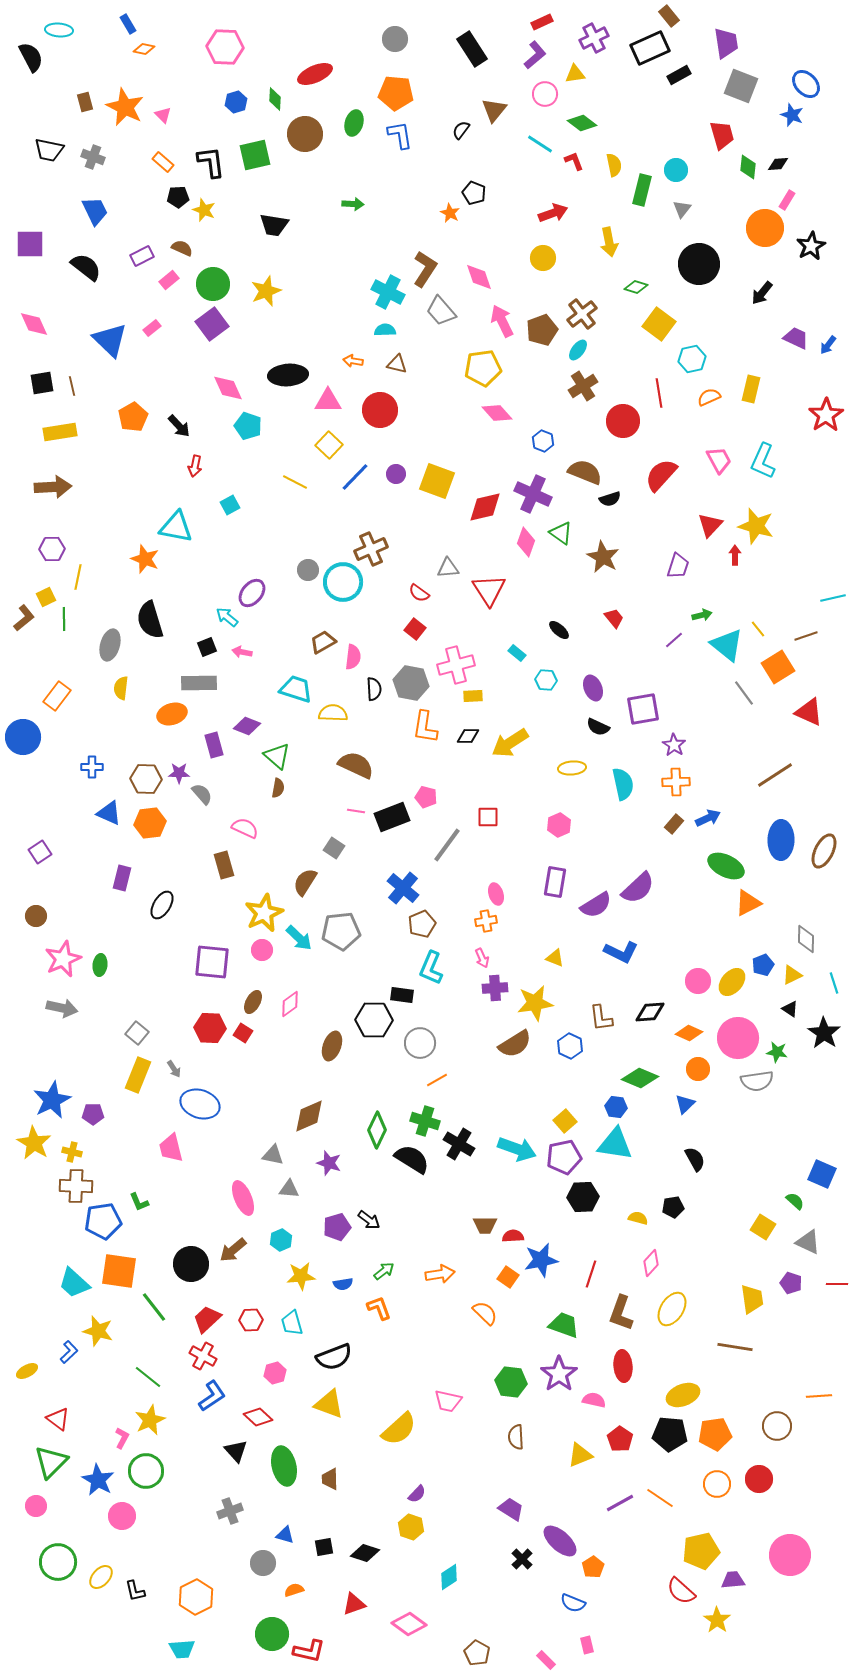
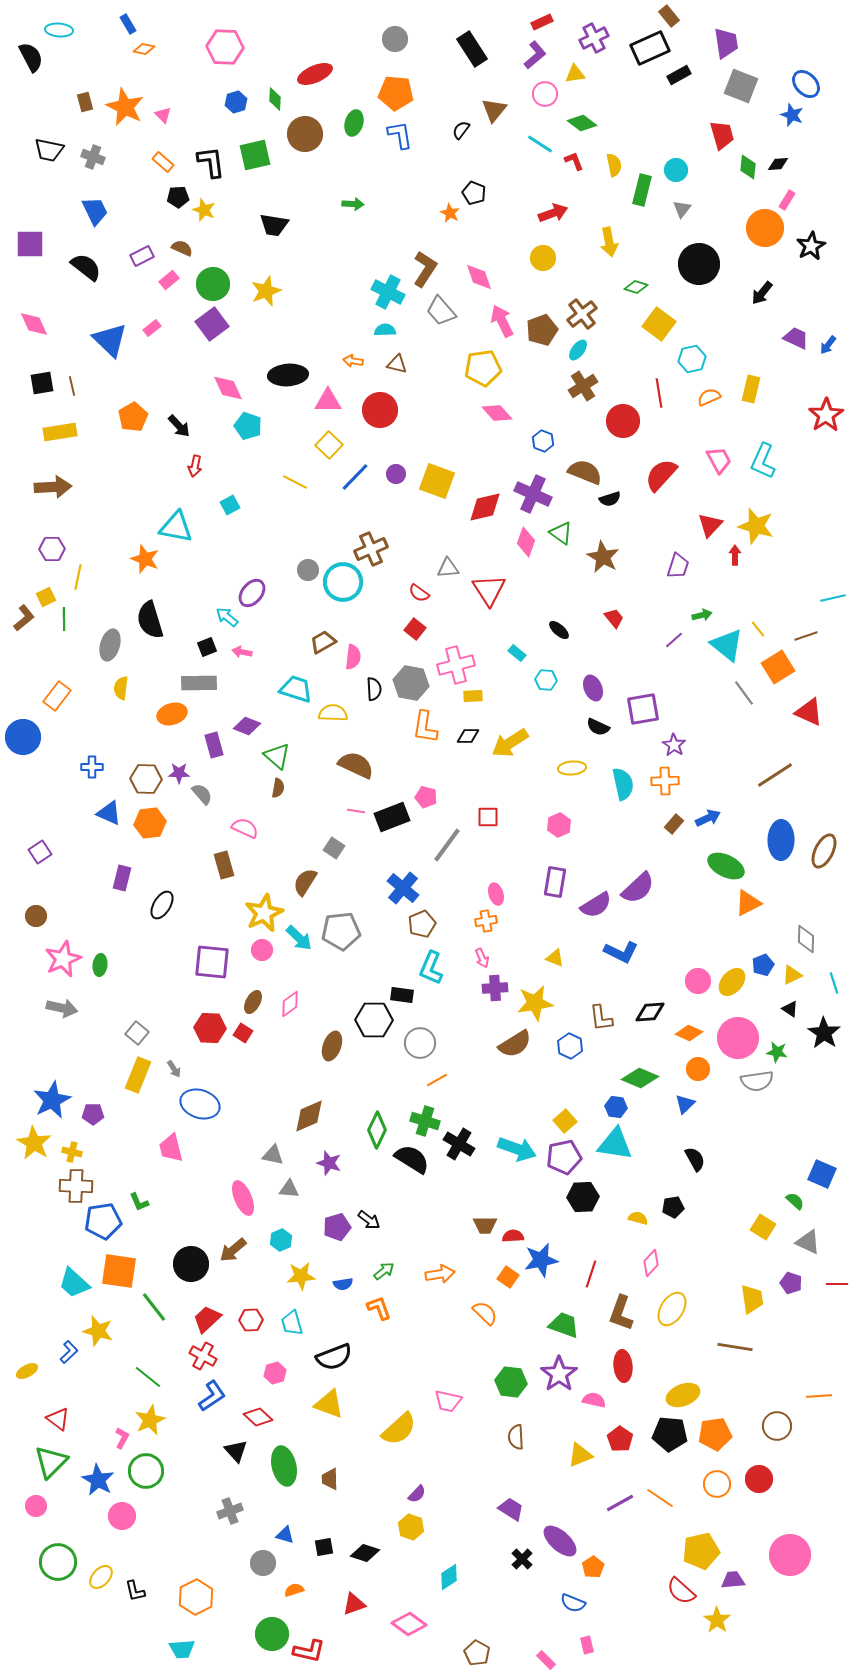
orange cross at (676, 782): moved 11 px left, 1 px up
